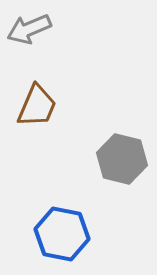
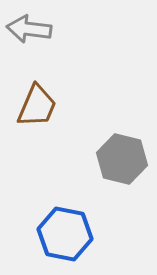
gray arrow: rotated 30 degrees clockwise
blue hexagon: moved 3 px right
